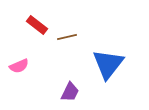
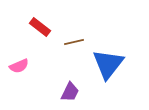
red rectangle: moved 3 px right, 2 px down
brown line: moved 7 px right, 5 px down
